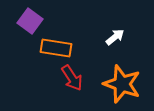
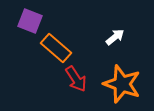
purple square: rotated 15 degrees counterclockwise
orange rectangle: rotated 32 degrees clockwise
red arrow: moved 4 px right, 1 px down
